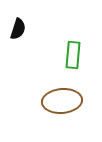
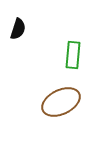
brown ellipse: moved 1 px left, 1 px down; rotated 21 degrees counterclockwise
